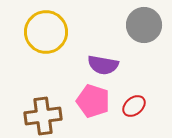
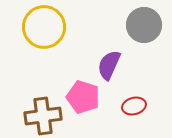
yellow circle: moved 2 px left, 5 px up
purple semicircle: moved 6 px right; rotated 104 degrees clockwise
pink pentagon: moved 10 px left, 4 px up
red ellipse: rotated 25 degrees clockwise
